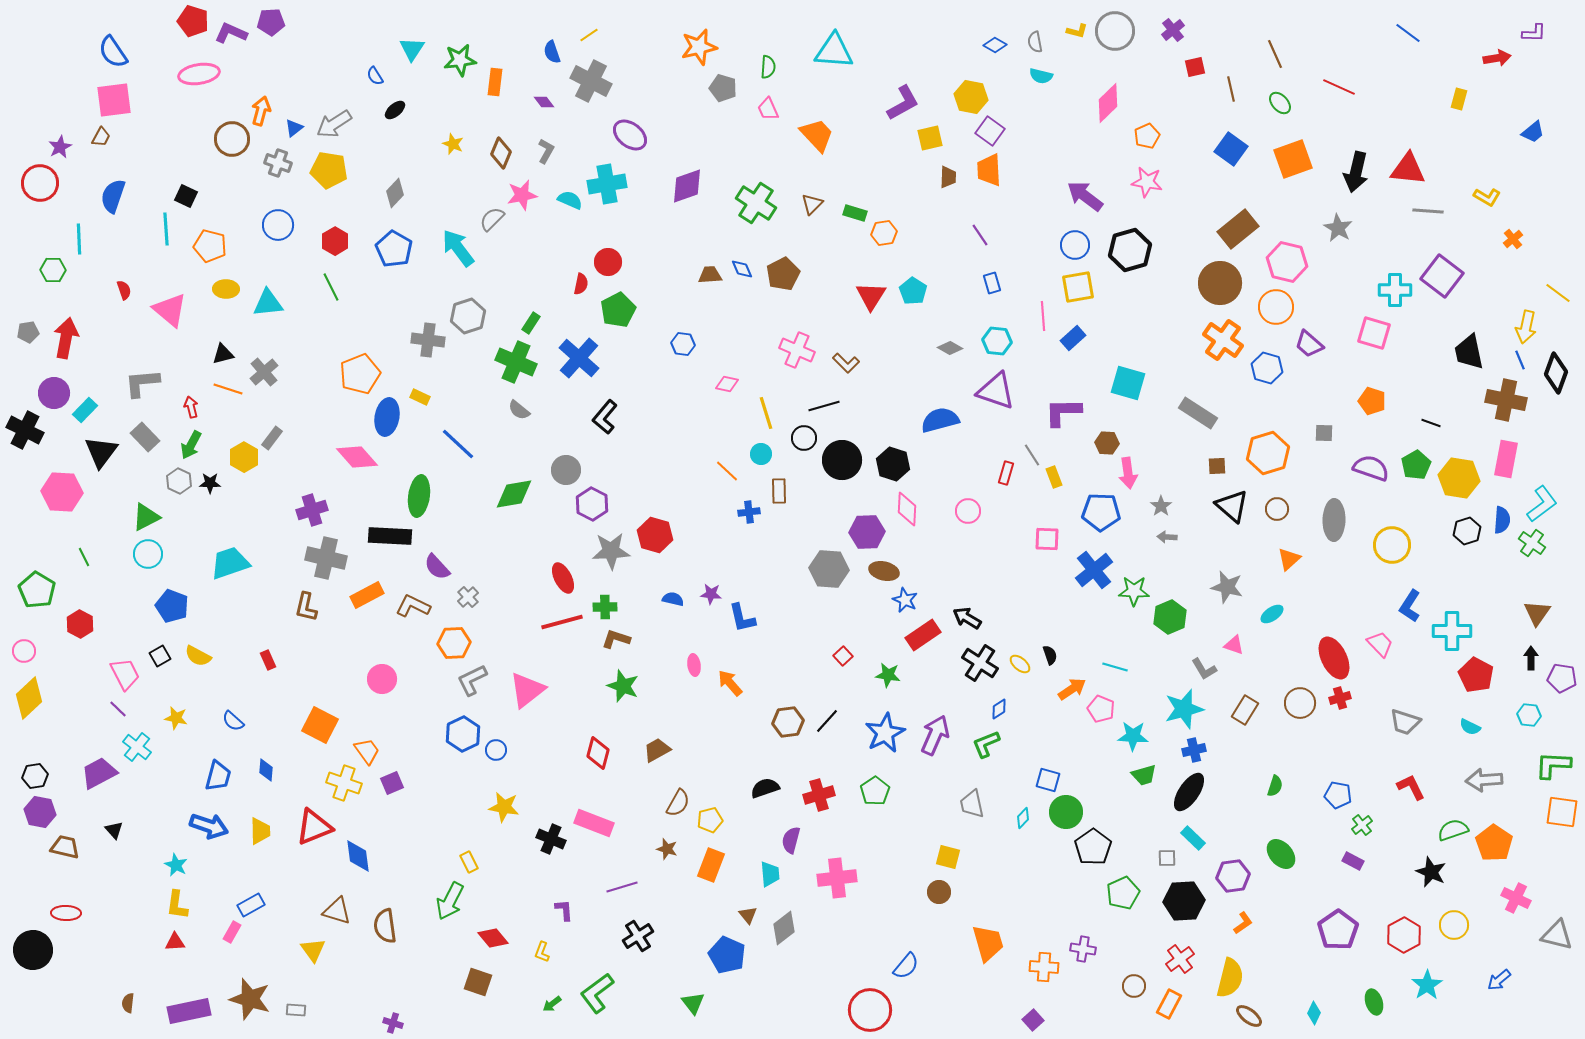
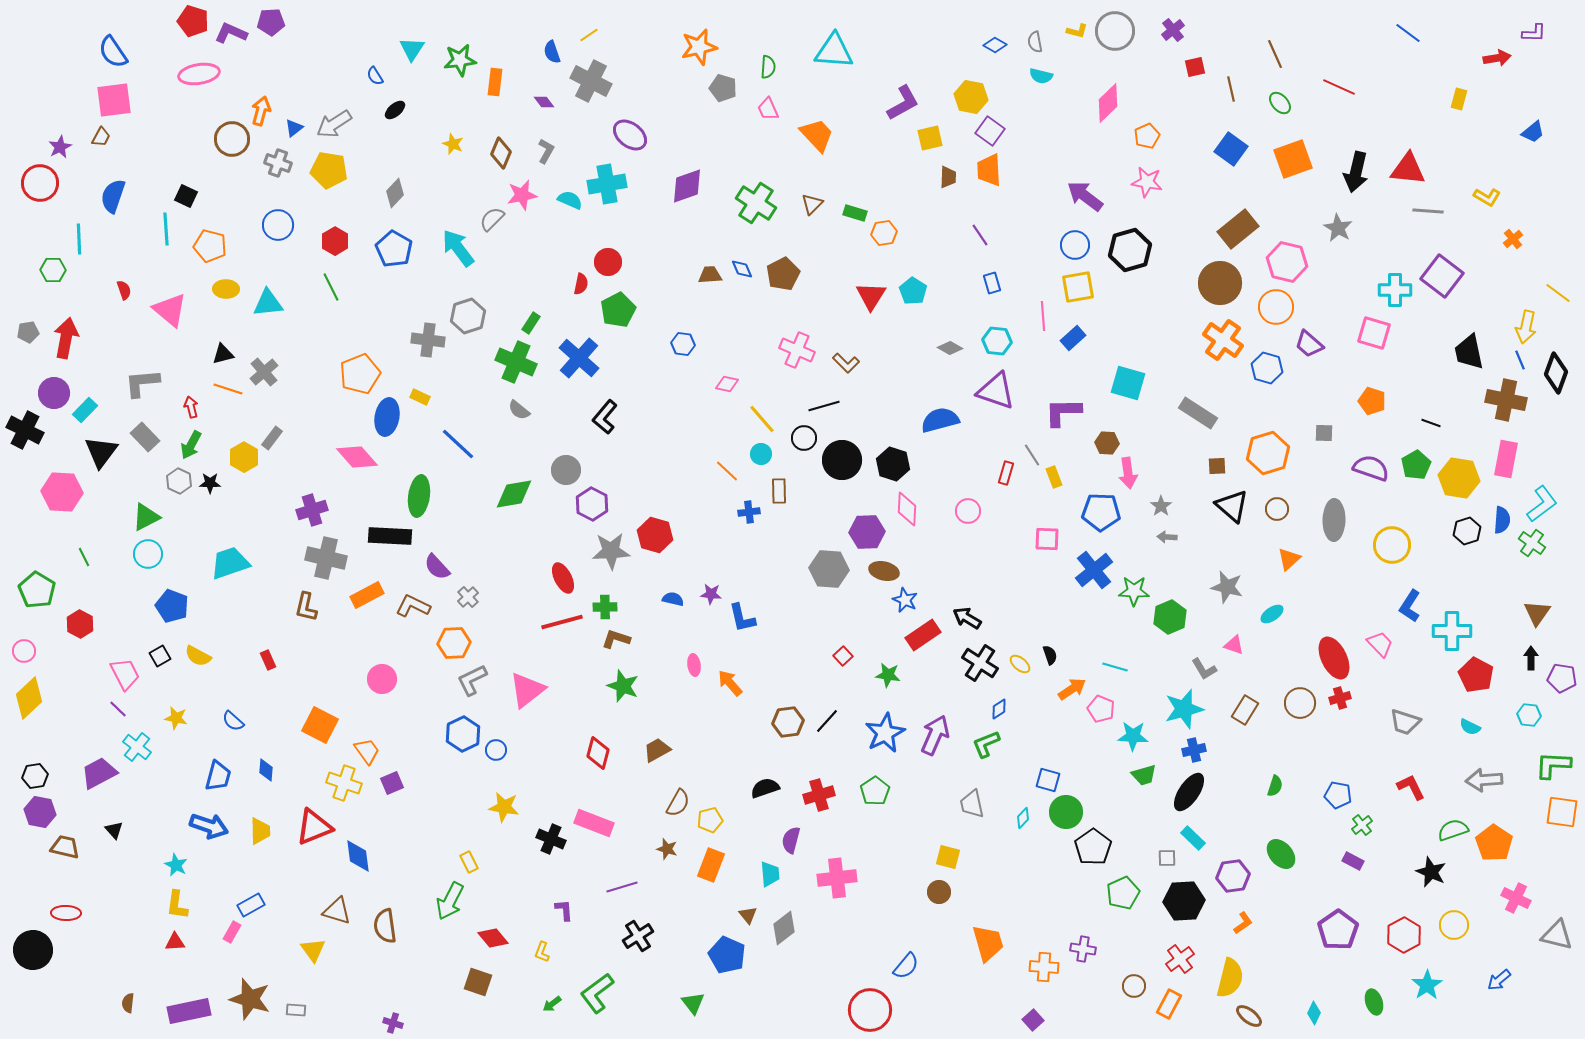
yellow line at (766, 413): moved 4 px left, 6 px down; rotated 24 degrees counterclockwise
